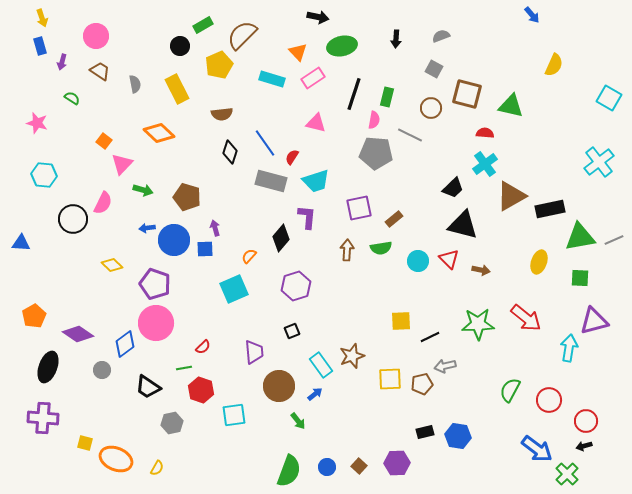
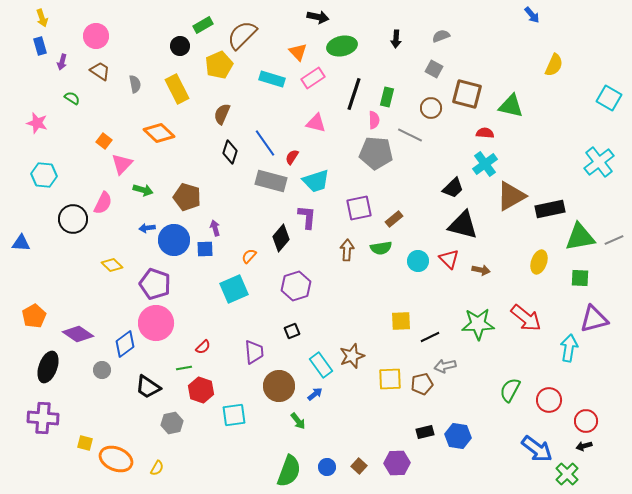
brown semicircle at (222, 114): rotated 120 degrees clockwise
pink semicircle at (374, 120): rotated 12 degrees counterclockwise
purple triangle at (594, 321): moved 2 px up
